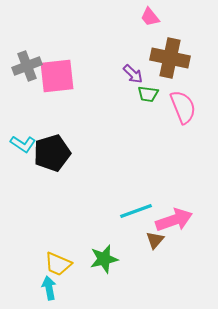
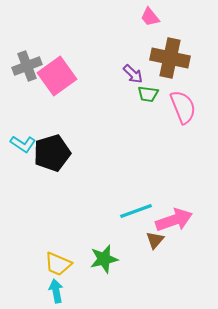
pink square: rotated 30 degrees counterclockwise
cyan arrow: moved 7 px right, 3 px down
